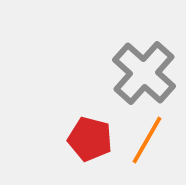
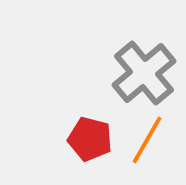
gray cross: rotated 8 degrees clockwise
